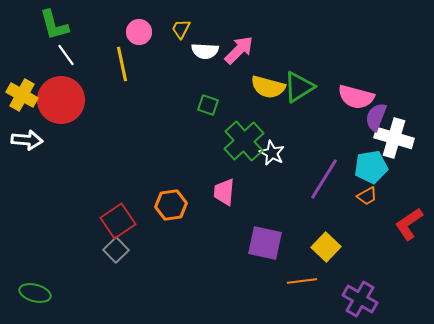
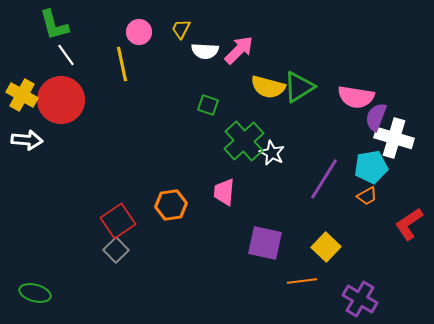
pink semicircle: rotated 6 degrees counterclockwise
